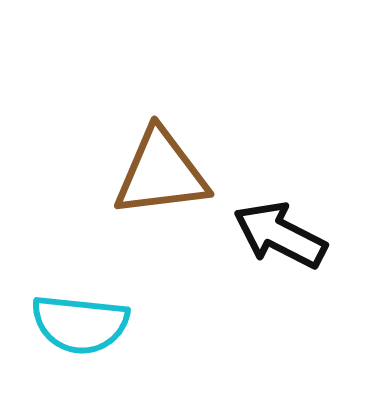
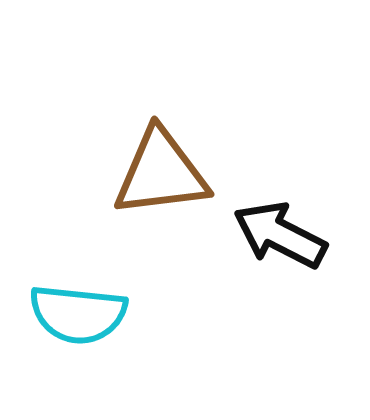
cyan semicircle: moved 2 px left, 10 px up
